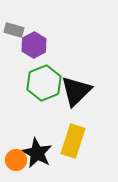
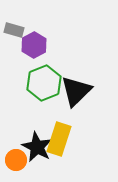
yellow rectangle: moved 14 px left, 2 px up
black star: moved 6 px up
